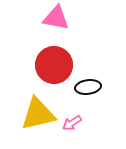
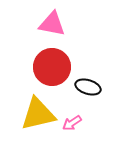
pink triangle: moved 4 px left, 6 px down
red circle: moved 2 px left, 2 px down
black ellipse: rotated 25 degrees clockwise
